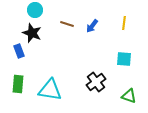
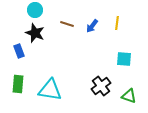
yellow line: moved 7 px left
black star: moved 3 px right
black cross: moved 5 px right, 4 px down
